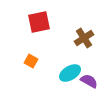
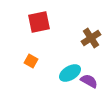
brown cross: moved 7 px right
